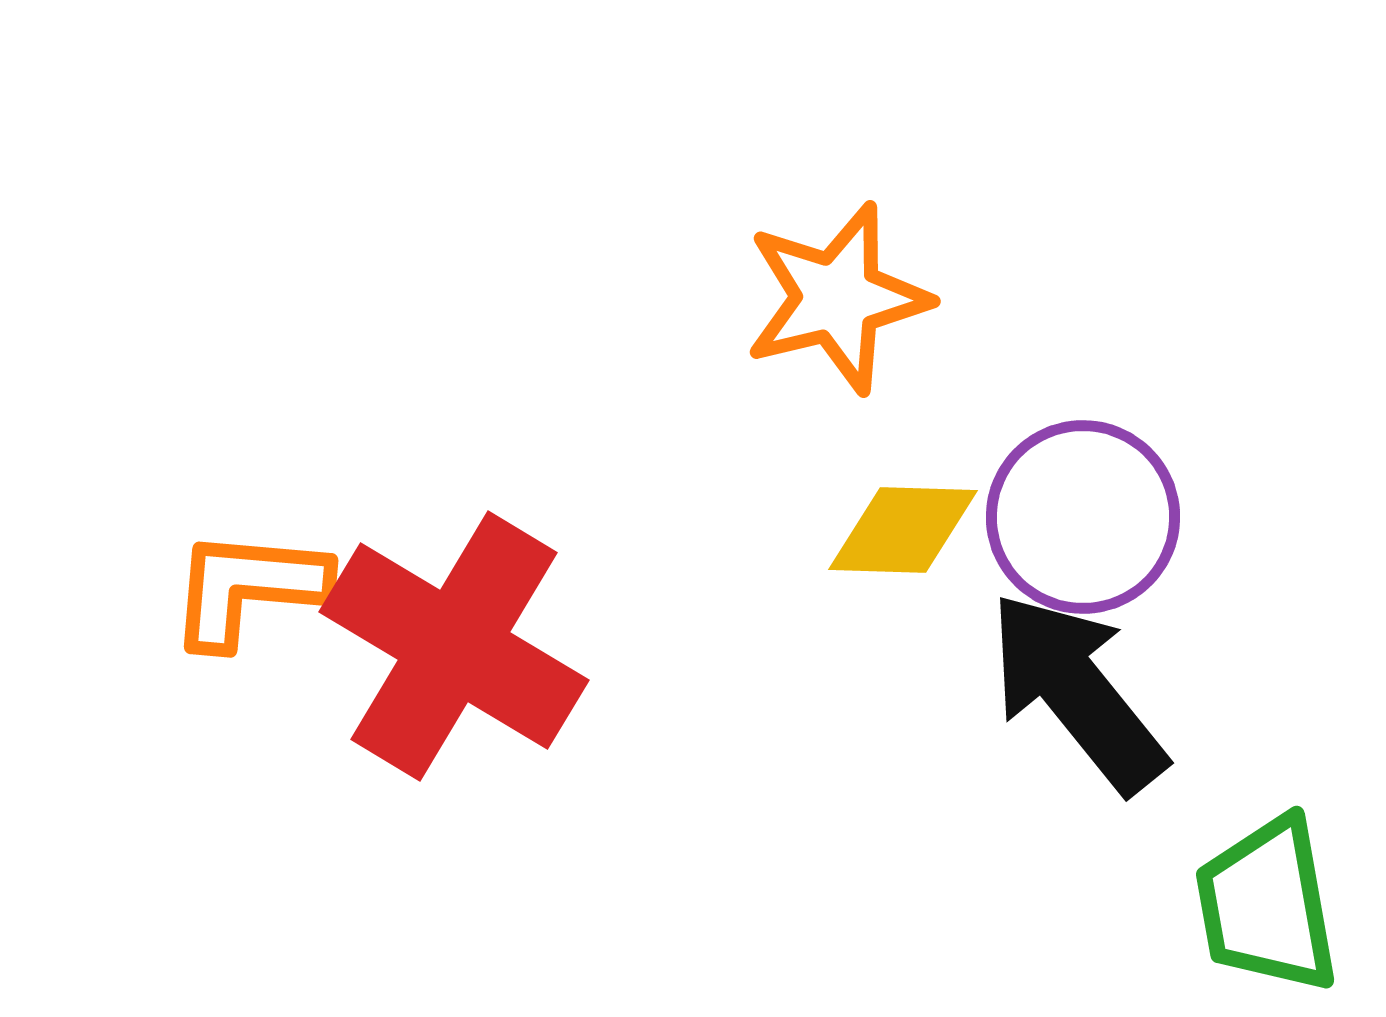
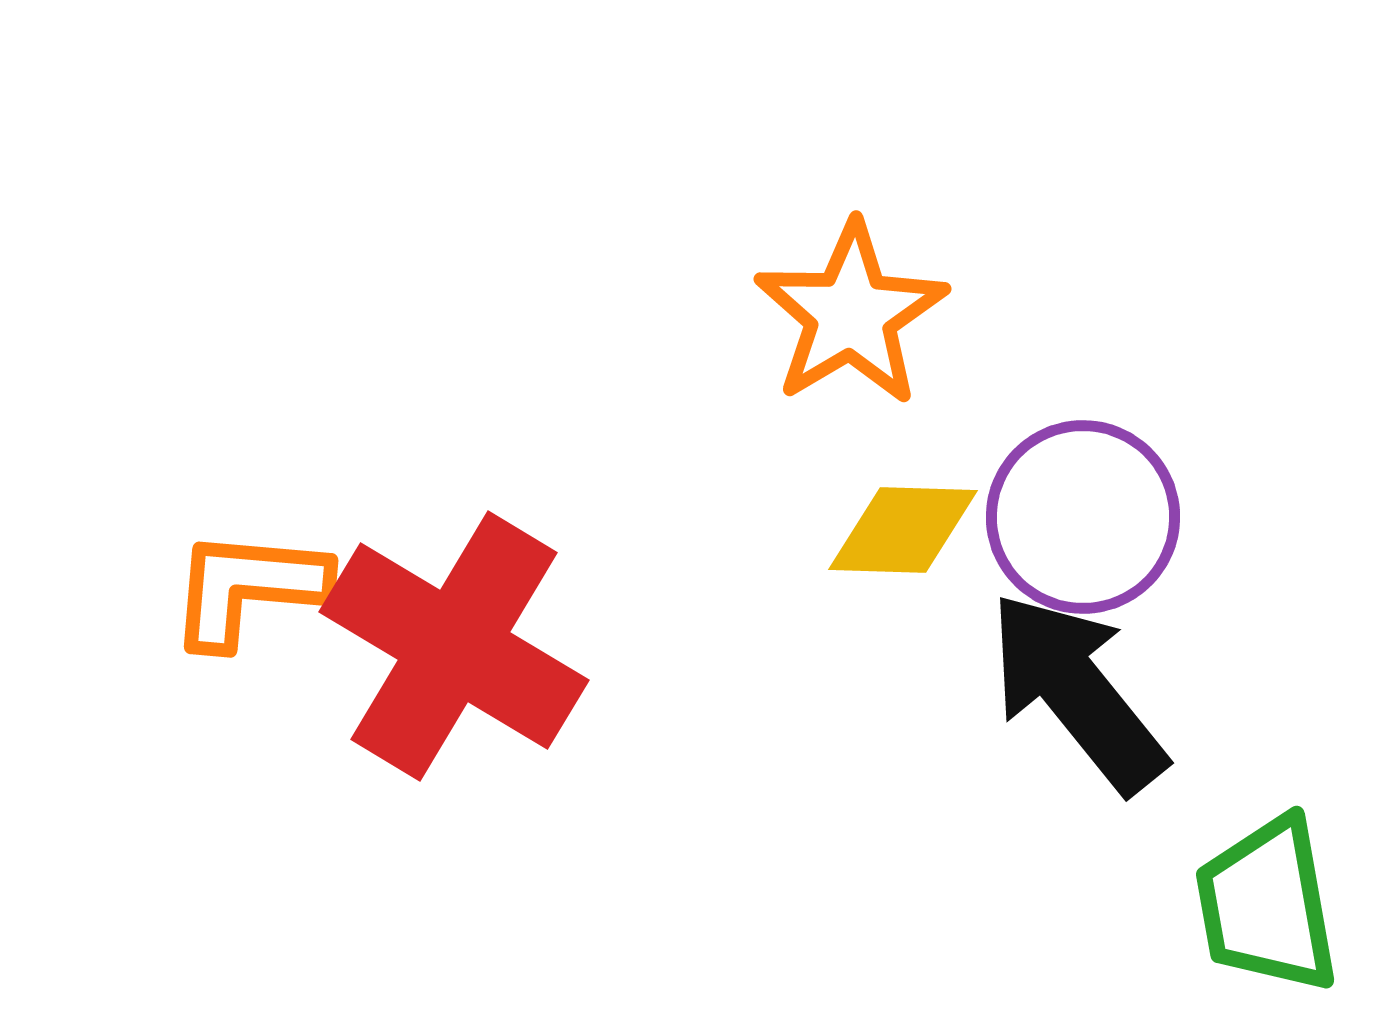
orange star: moved 14 px right, 16 px down; rotated 17 degrees counterclockwise
